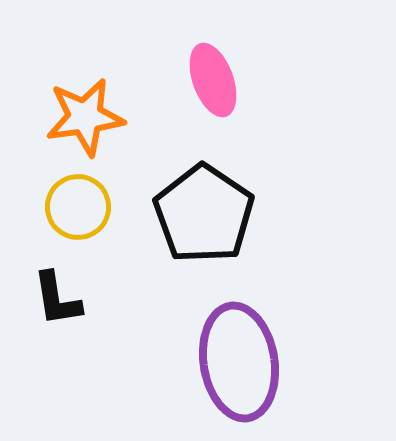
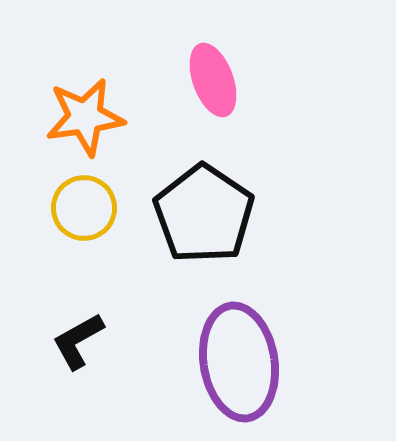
yellow circle: moved 6 px right, 1 px down
black L-shape: moved 21 px right, 42 px down; rotated 70 degrees clockwise
